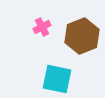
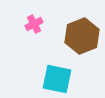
pink cross: moved 8 px left, 3 px up
